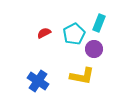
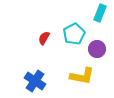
cyan rectangle: moved 1 px right, 10 px up
red semicircle: moved 5 px down; rotated 32 degrees counterclockwise
purple circle: moved 3 px right
blue cross: moved 3 px left
